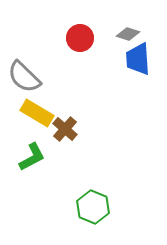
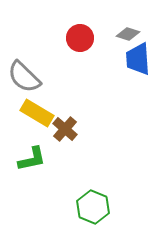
green L-shape: moved 2 px down; rotated 16 degrees clockwise
